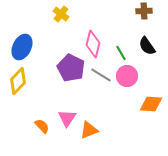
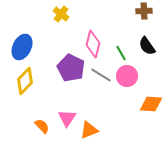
yellow diamond: moved 7 px right
